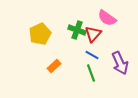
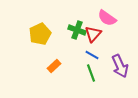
purple arrow: moved 3 px down
